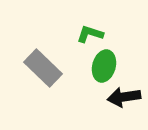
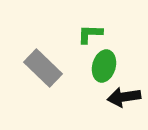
green L-shape: rotated 16 degrees counterclockwise
